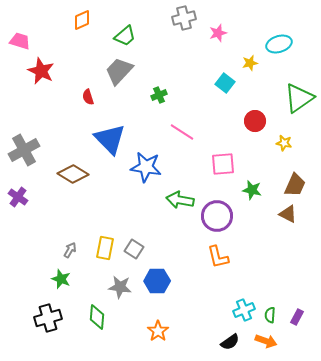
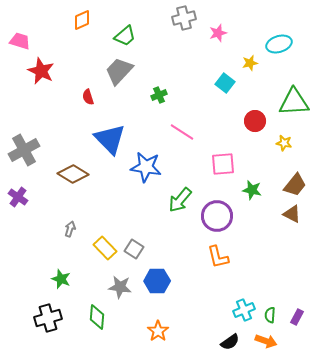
green triangle at (299, 98): moved 5 px left, 4 px down; rotated 32 degrees clockwise
brown trapezoid at (295, 185): rotated 15 degrees clockwise
green arrow at (180, 200): rotated 60 degrees counterclockwise
brown triangle at (288, 214): moved 4 px right
yellow rectangle at (105, 248): rotated 55 degrees counterclockwise
gray arrow at (70, 250): moved 21 px up; rotated 14 degrees counterclockwise
